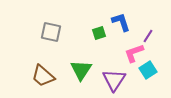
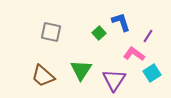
green square: rotated 24 degrees counterclockwise
pink L-shape: moved 1 px down; rotated 55 degrees clockwise
cyan square: moved 4 px right, 3 px down
